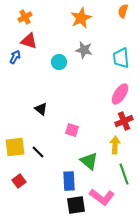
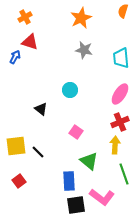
red triangle: moved 1 px right, 1 px down
cyan circle: moved 11 px right, 28 px down
red cross: moved 4 px left, 1 px down
pink square: moved 4 px right, 2 px down; rotated 16 degrees clockwise
yellow square: moved 1 px right, 1 px up
